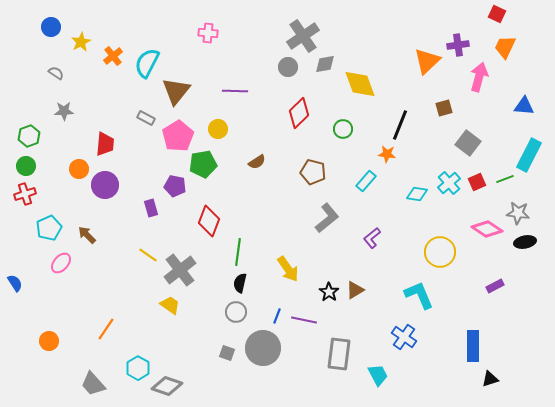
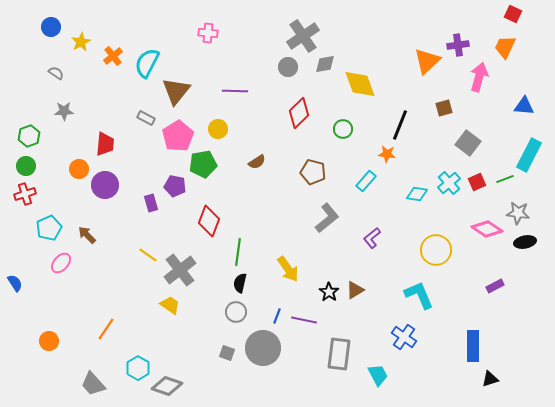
red square at (497, 14): moved 16 px right
purple rectangle at (151, 208): moved 5 px up
yellow circle at (440, 252): moved 4 px left, 2 px up
